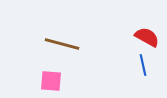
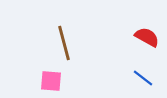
brown line: moved 2 px right, 1 px up; rotated 60 degrees clockwise
blue line: moved 13 px down; rotated 40 degrees counterclockwise
